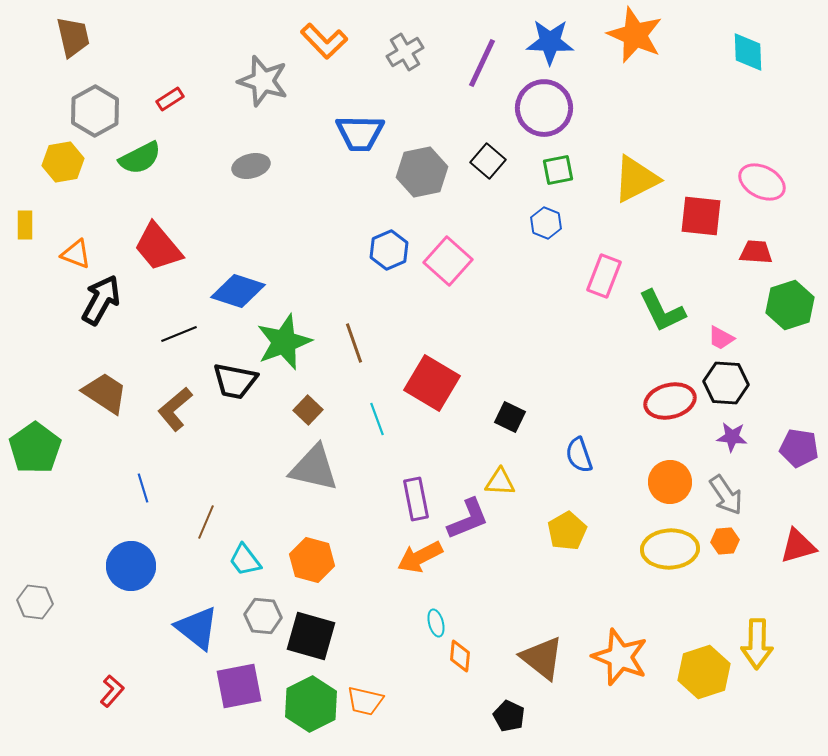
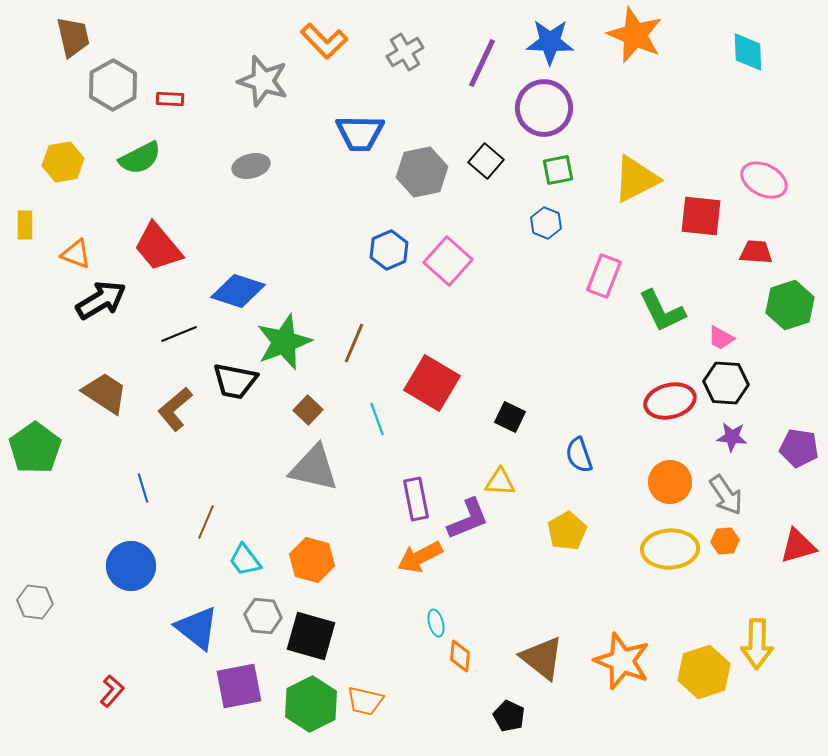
red rectangle at (170, 99): rotated 36 degrees clockwise
gray hexagon at (95, 111): moved 18 px right, 26 px up
black square at (488, 161): moved 2 px left
pink ellipse at (762, 182): moved 2 px right, 2 px up
black arrow at (101, 300): rotated 30 degrees clockwise
brown line at (354, 343): rotated 42 degrees clockwise
orange star at (620, 657): moved 2 px right, 4 px down
